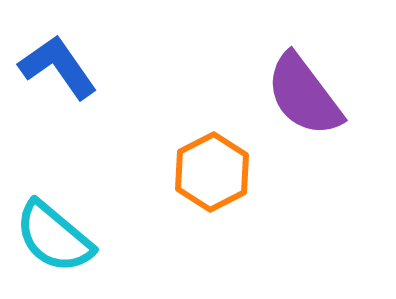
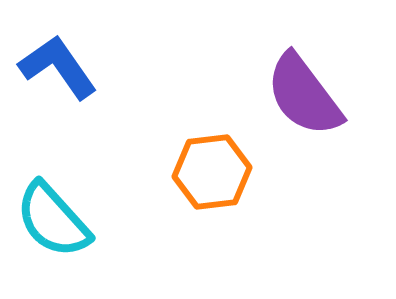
orange hexagon: rotated 20 degrees clockwise
cyan semicircle: moved 1 px left, 17 px up; rotated 8 degrees clockwise
